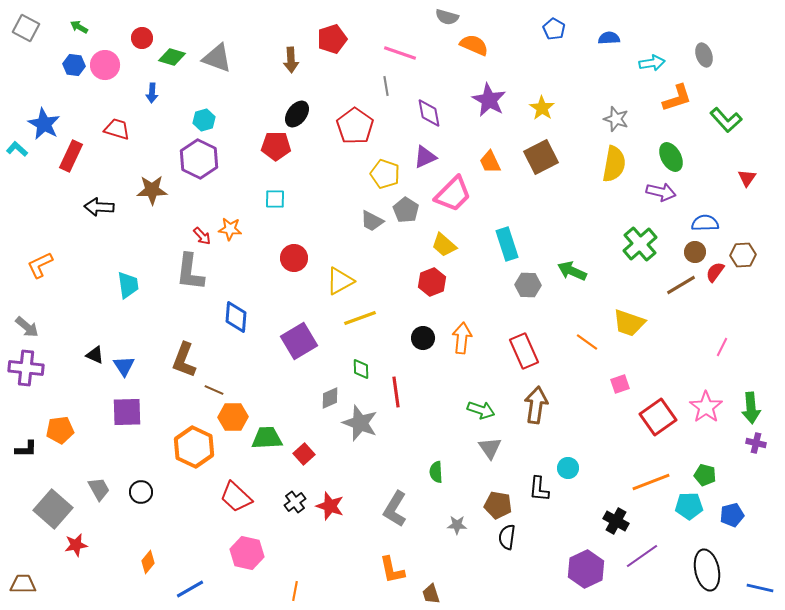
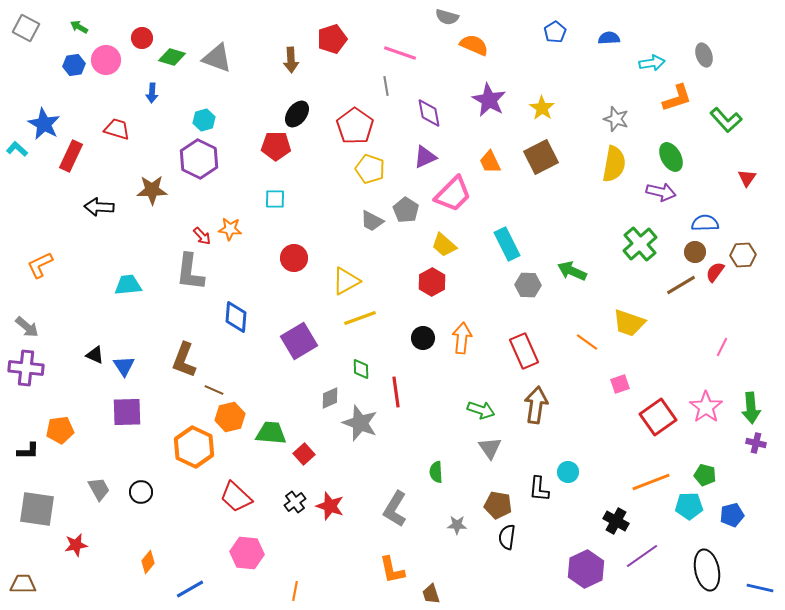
blue pentagon at (554, 29): moved 1 px right, 3 px down; rotated 10 degrees clockwise
blue hexagon at (74, 65): rotated 15 degrees counterclockwise
pink circle at (105, 65): moved 1 px right, 5 px up
yellow pentagon at (385, 174): moved 15 px left, 5 px up
cyan rectangle at (507, 244): rotated 8 degrees counterclockwise
yellow triangle at (340, 281): moved 6 px right
red hexagon at (432, 282): rotated 8 degrees counterclockwise
cyan trapezoid at (128, 285): rotated 88 degrees counterclockwise
orange hexagon at (233, 417): moved 3 px left; rotated 12 degrees counterclockwise
green trapezoid at (267, 438): moved 4 px right, 5 px up; rotated 8 degrees clockwise
black L-shape at (26, 449): moved 2 px right, 2 px down
cyan circle at (568, 468): moved 4 px down
gray square at (53, 509): moved 16 px left; rotated 33 degrees counterclockwise
pink hexagon at (247, 553): rotated 8 degrees counterclockwise
